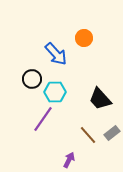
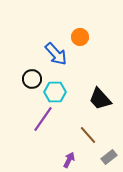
orange circle: moved 4 px left, 1 px up
gray rectangle: moved 3 px left, 24 px down
